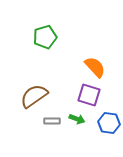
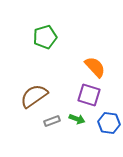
gray rectangle: rotated 21 degrees counterclockwise
